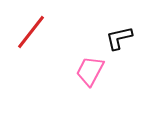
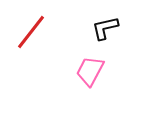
black L-shape: moved 14 px left, 10 px up
